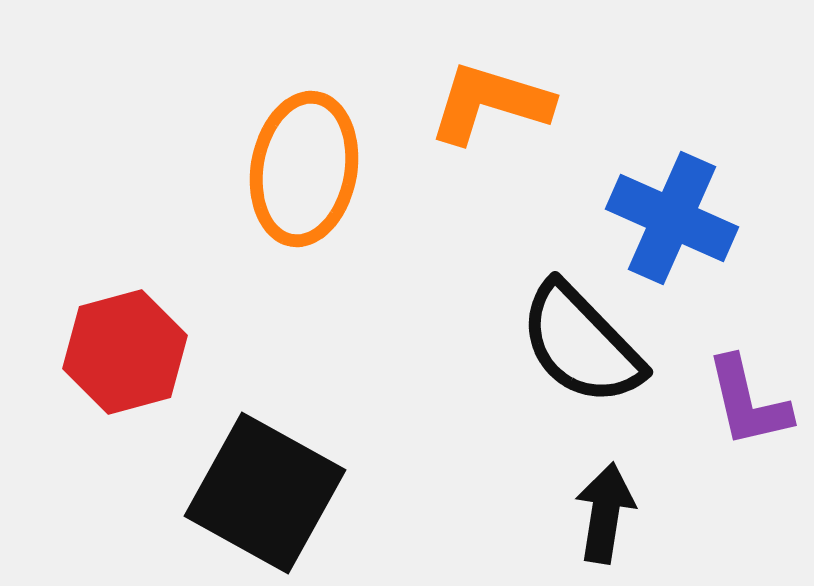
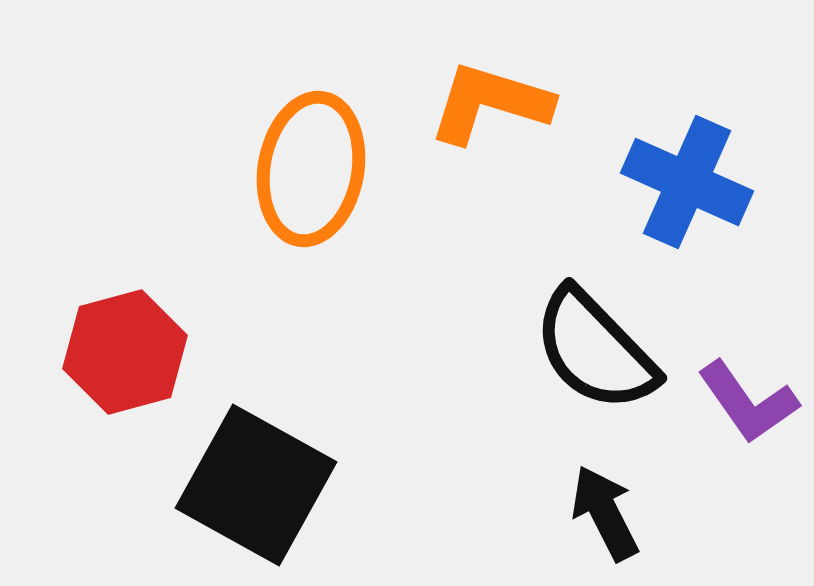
orange ellipse: moved 7 px right
blue cross: moved 15 px right, 36 px up
black semicircle: moved 14 px right, 6 px down
purple L-shape: rotated 22 degrees counterclockwise
black square: moved 9 px left, 8 px up
black arrow: rotated 36 degrees counterclockwise
